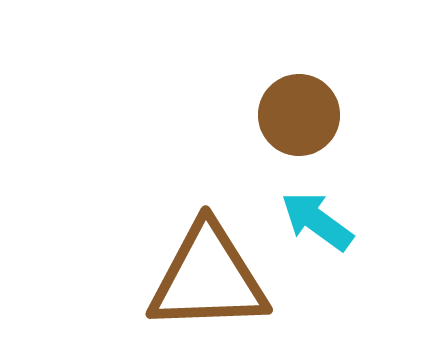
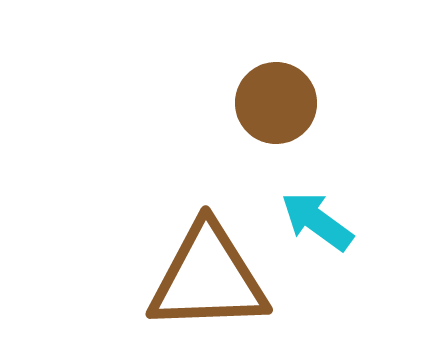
brown circle: moved 23 px left, 12 px up
